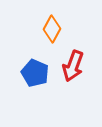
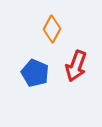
red arrow: moved 3 px right
